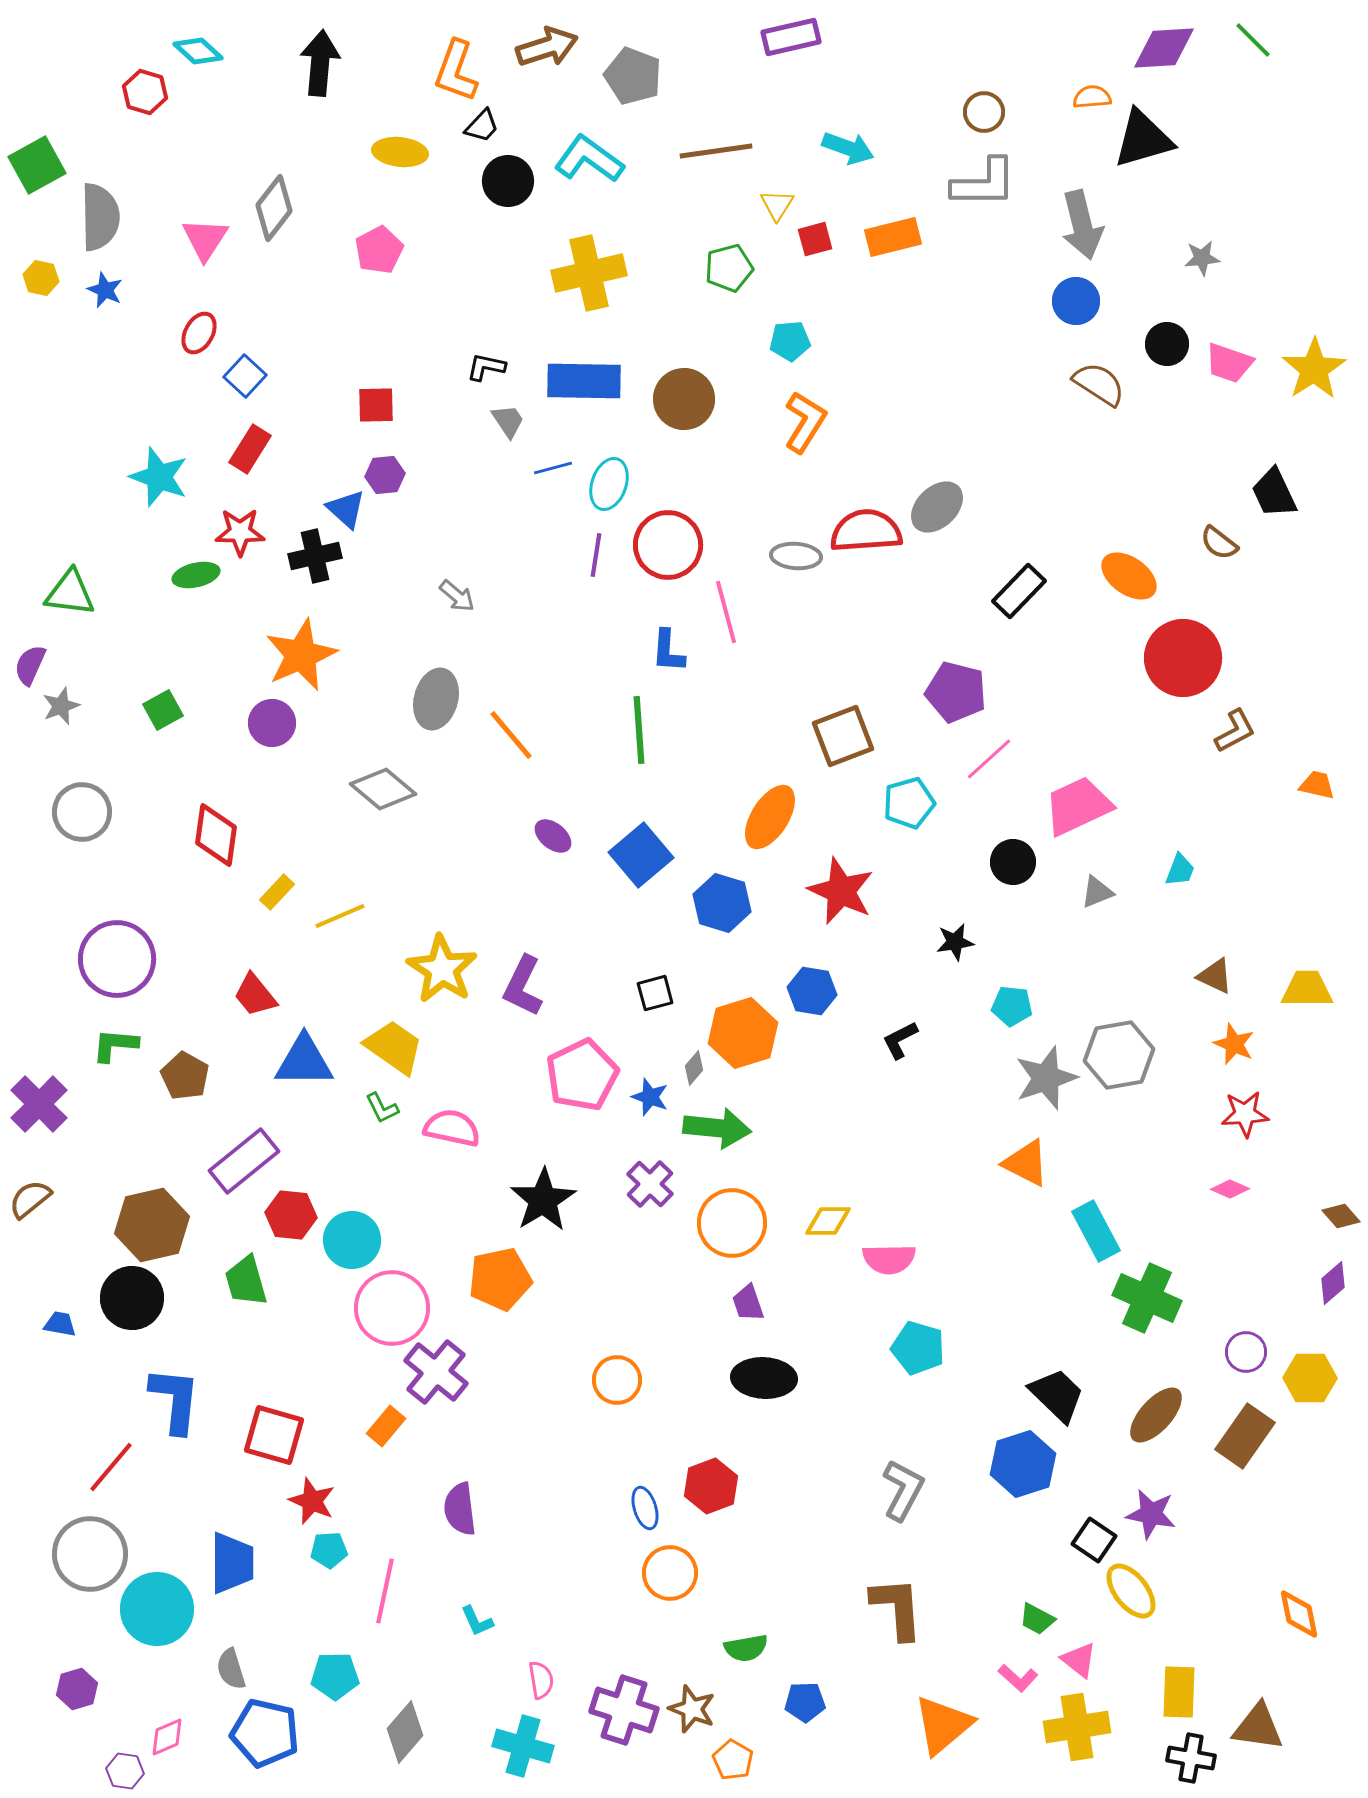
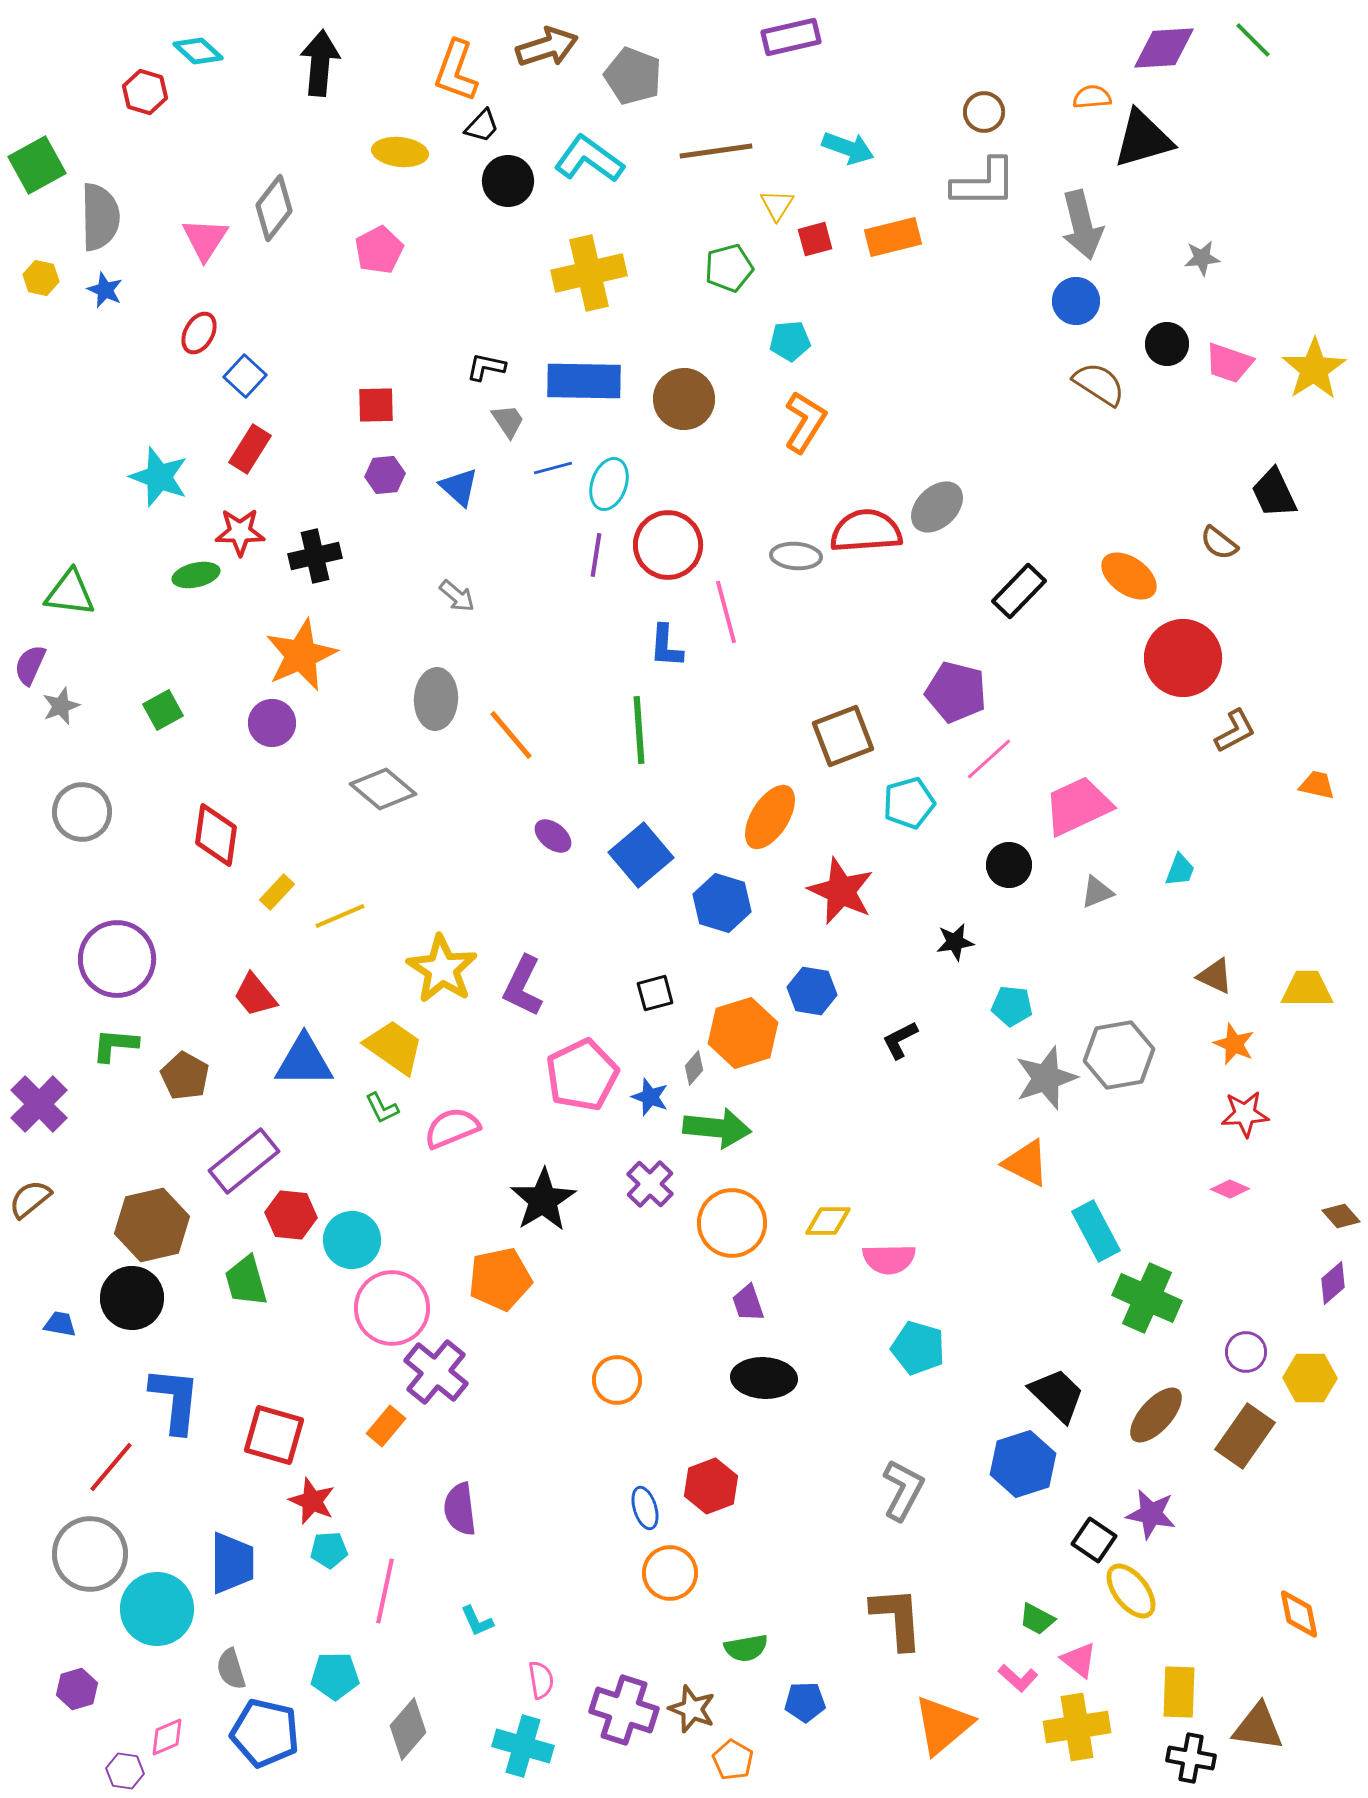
blue triangle at (346, 509): moved 113 px right, 22 px up
blue L-shape at (668, 651): moved 2 px left, 5 px up
gray ellipse at (436, 699): rotated 12 degrees counterclockwise
black circle at (1013, 862): moved 4 px left, 3 px down
pink semicircle at (452, 1128): rotated 34 degrees counterclockwise
brown L-shape at (897, 1608): moved 10 px down
gray diamond at (405, 1732): moved 3 px right, 3 px up
